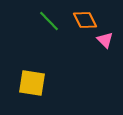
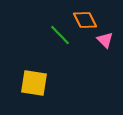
green line: moved 11 px right, 14 px down
yellow square: moved 2 px right
